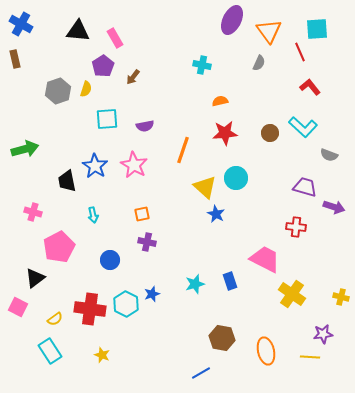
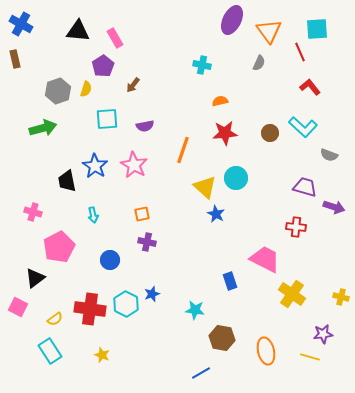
brown arrow at (133, 77): moved 8 px down
green arrow at (25, 149): moved 18 px right, 21 px up
cyan star at (195, 284): moved 26 px down; rotated 24 degrees clockwise
yellow line at (310, 357): rotated 12 degrees clockwise
